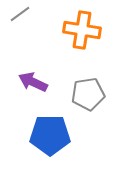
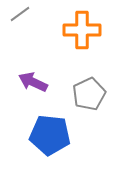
orange cross: rotated 9 degrees counterclockwise
gray pentagon: moved 1 px right; rotated 16 degrees counterclockwise
blue pentagon: rotated 6 degrees clockwise
